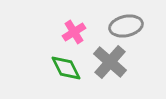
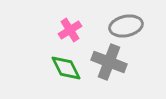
pink cross: moved 4 px left, 2 px up
gray cross: moved 1 px left; rotated 20 degrees counterclockwise
